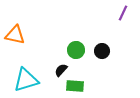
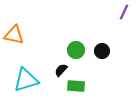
purple line: moved 1 px right, 1 px up
orange triangle: moved 1 px left
green rectangle: moved 1 px right
